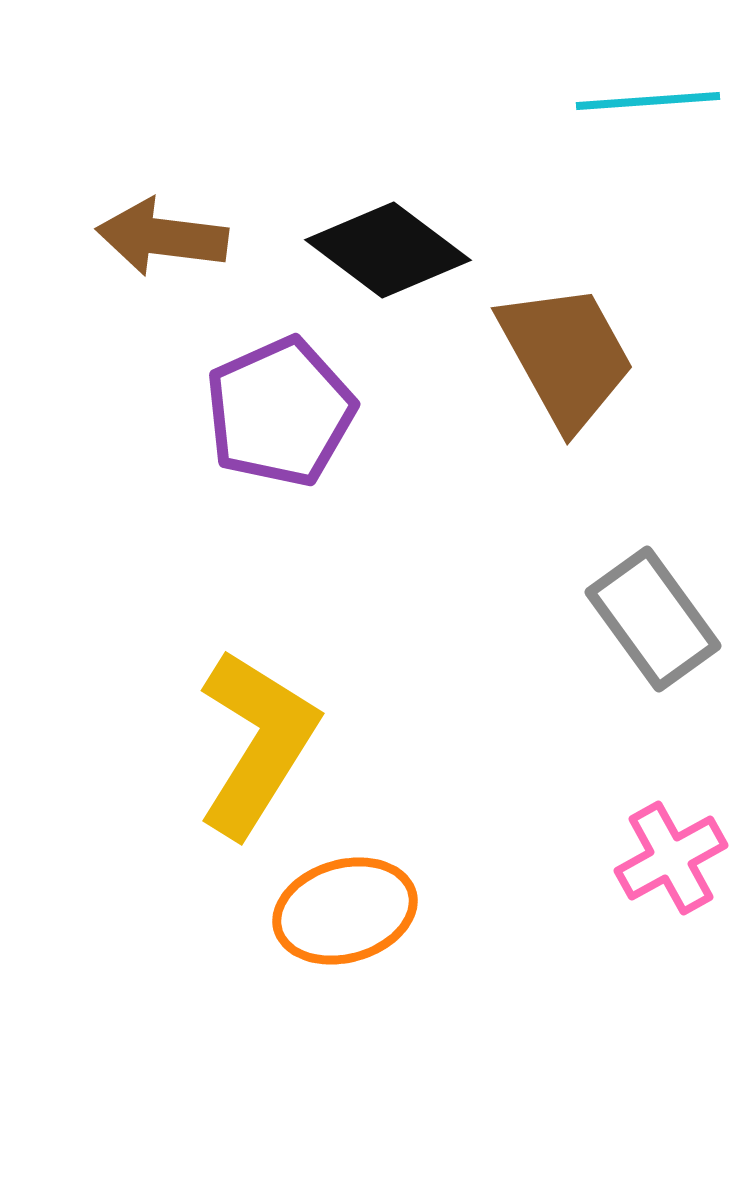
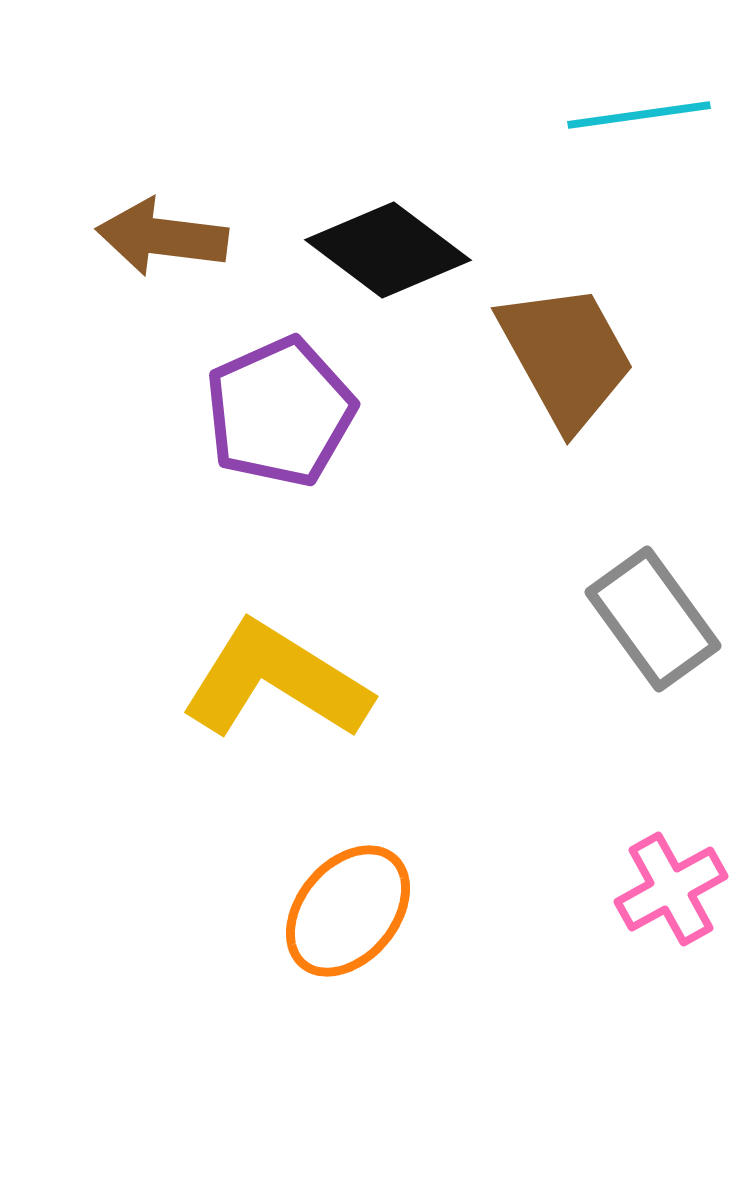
cyan line: moved 9 px left, 14 px down; rotated 4 degrees counterclockwise
yellow L-shape: moved 19 px right, 62 px up; rotated 90 degrees counterclockwise
pink cross: moved 31 px down
orange ellipse: moved 3 px right; rotated 34 degrees counterclockwise
